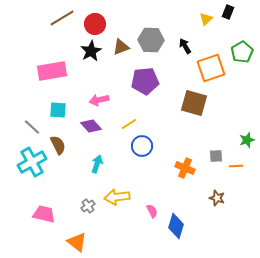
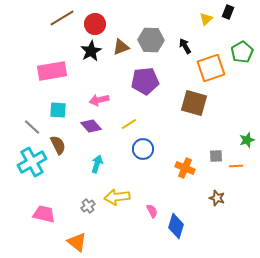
blue circle: moved 1 px right, 3 px down
